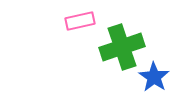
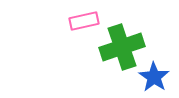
pink rectangle: moved 4 px right
